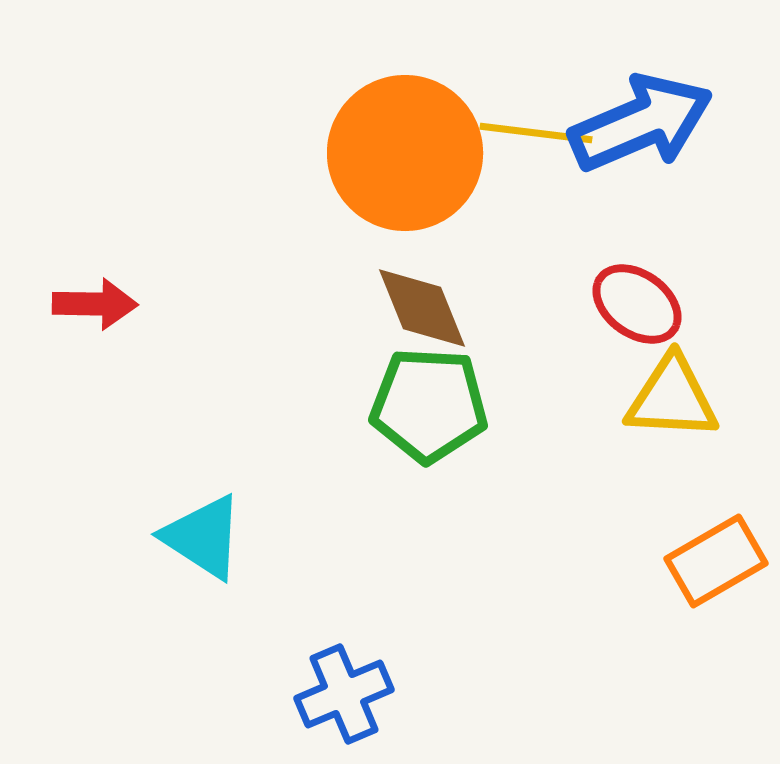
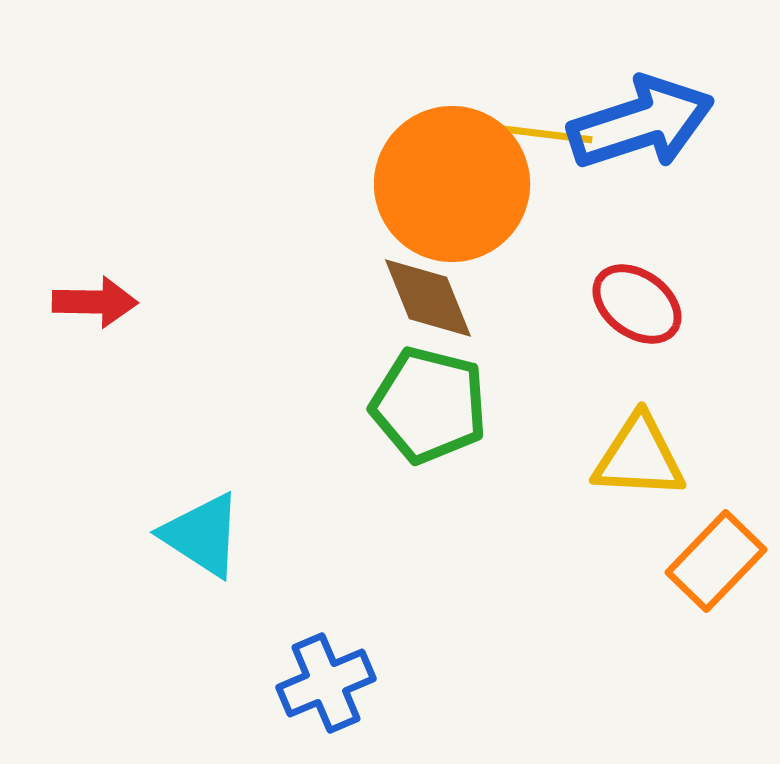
blue arrow: rotated 5 degrees clockwise
orange circle: moved 47 px right, 31 px down
red arrow: moved 2 px up
brown diamond: moved 6 px right, 10 px up
yellow triangle: moved 33 px left, 59 px down
green pentagon: rotated 11 degrees clockwise
cyan triangle: moved 1 px left, 2 px up
orange rectangle: rotated 16 degrees counterclockwise
blue cross: moved 18 px left, 11 px up
